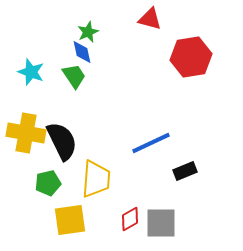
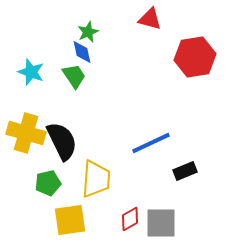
red hexagon: moved 4 px right
yellow cross: rotated 6 degrees clockwise
